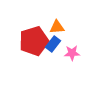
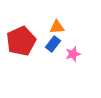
red pentagon: moved 13 px left; rotated 8 degrees counterclockwise
pink star: moved 1 px right, 1 px down; rotated 14 degrees counterclockwise
